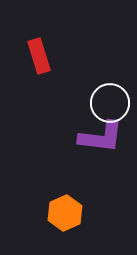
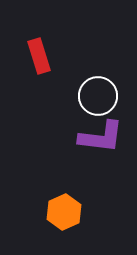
white circle: moved 12 px left, 7 px up
orange hexagon: moved 1 px left, 1 px up
